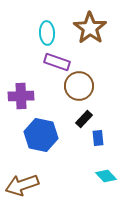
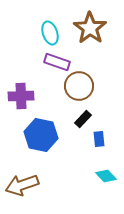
cyan ellipse: moved 3 px right; rotated 15 degrees counterclockwise
black rectangle: moved 1 px left
blue rectangle: moved 1 px right, 1 px down
